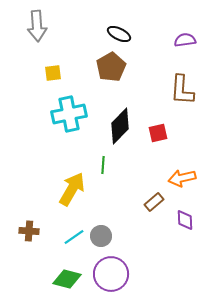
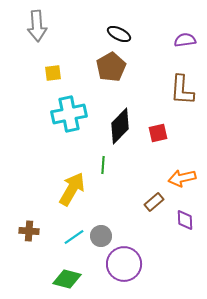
purple circle: moved 13 px right, 10 px up
